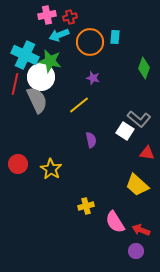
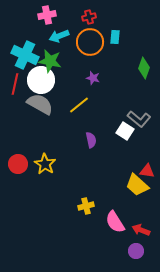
red cross: moved 19 px right
cyan arrow: moved 1 px down
white circle: moved 3 px down
gray semicircle: moved 3 px right, 4 px down; rotated 36 degrees counterclockwise
red triangle: moved 18 px down
yellow star: moved 6 px left, 5 px up
